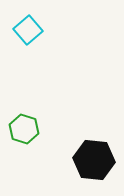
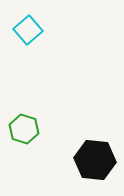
black hexagon: moved 1 px right
